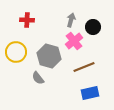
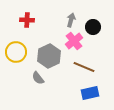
gray hexagon: rotated 20 degrees clockwise
brown line: rotated 45 degrees clockwise
